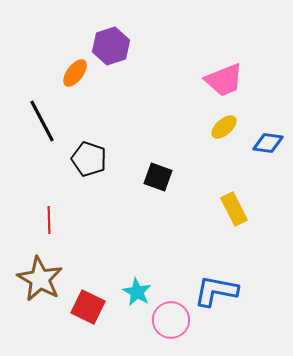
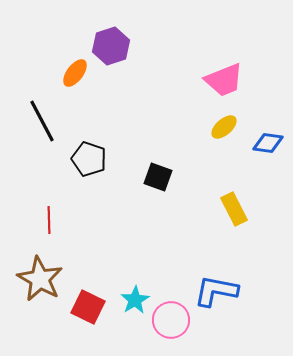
cyan star: moved 2 px left, 8 px down; rotated 12 degrees clockwise
